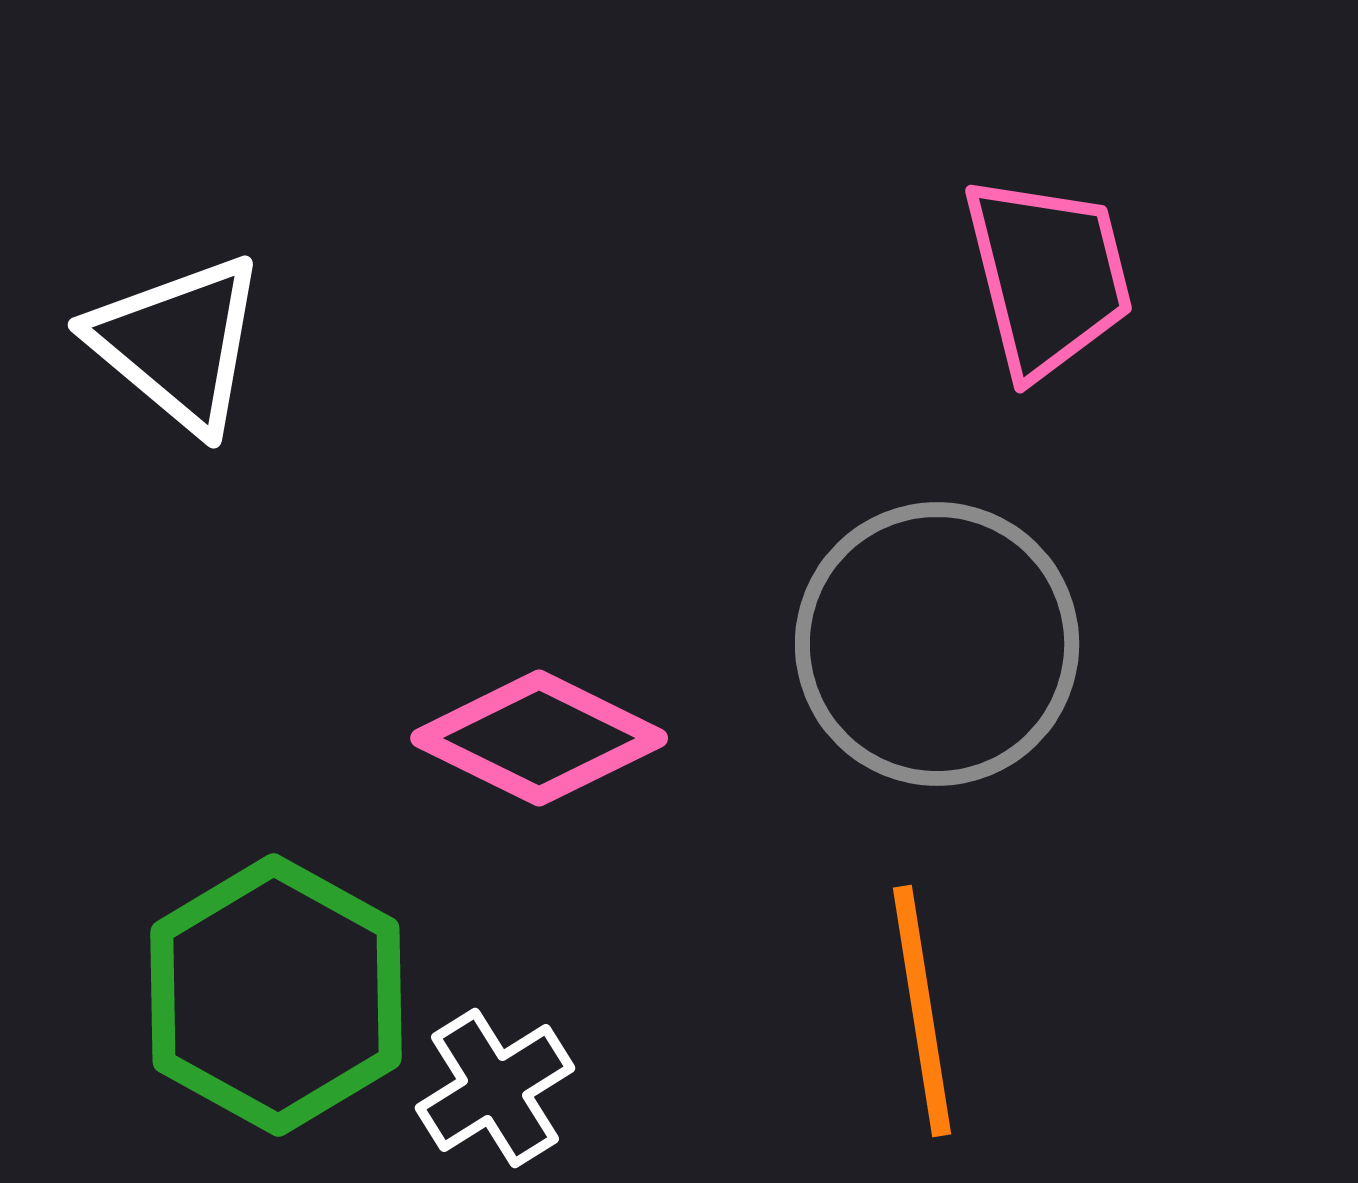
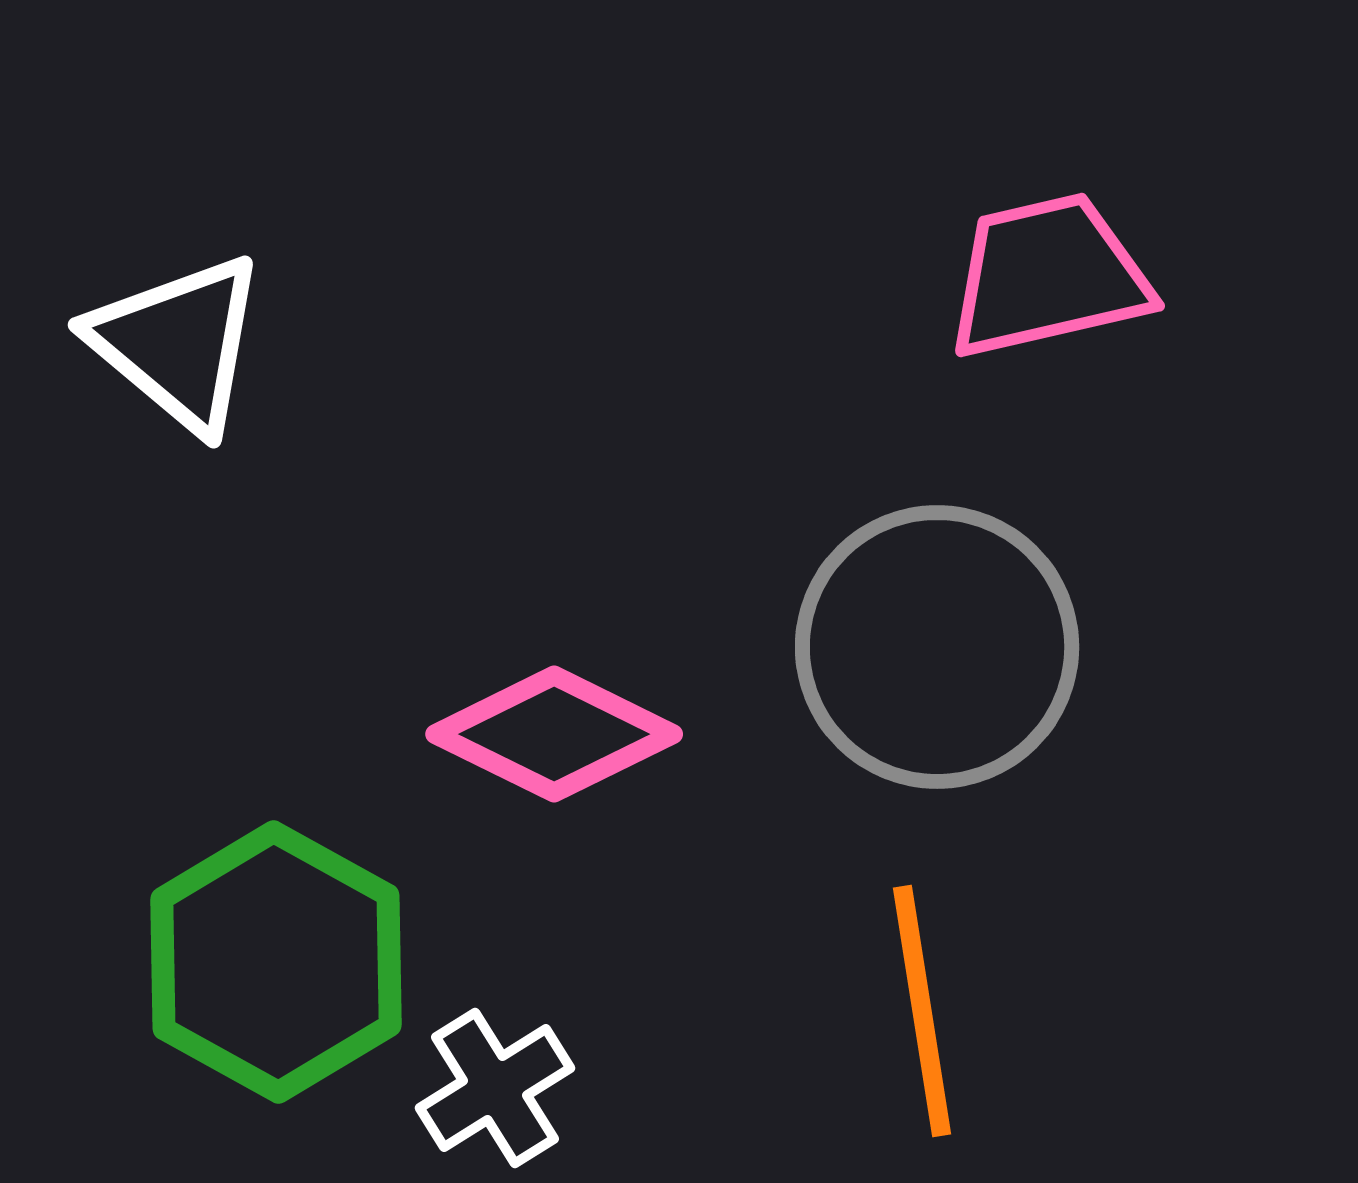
pink trapezoid: rotated 89 degrees counterclockwise
gray circle: moved 3 px down
pink diamond: moved 15 px right, 4 px up
green hexagon: moved 33 px up
